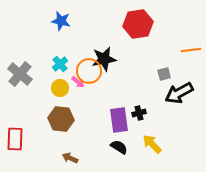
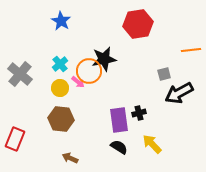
blue star: rotated 18 degrees clockwise
red rectangle: rotated 20 degrees clockwise
